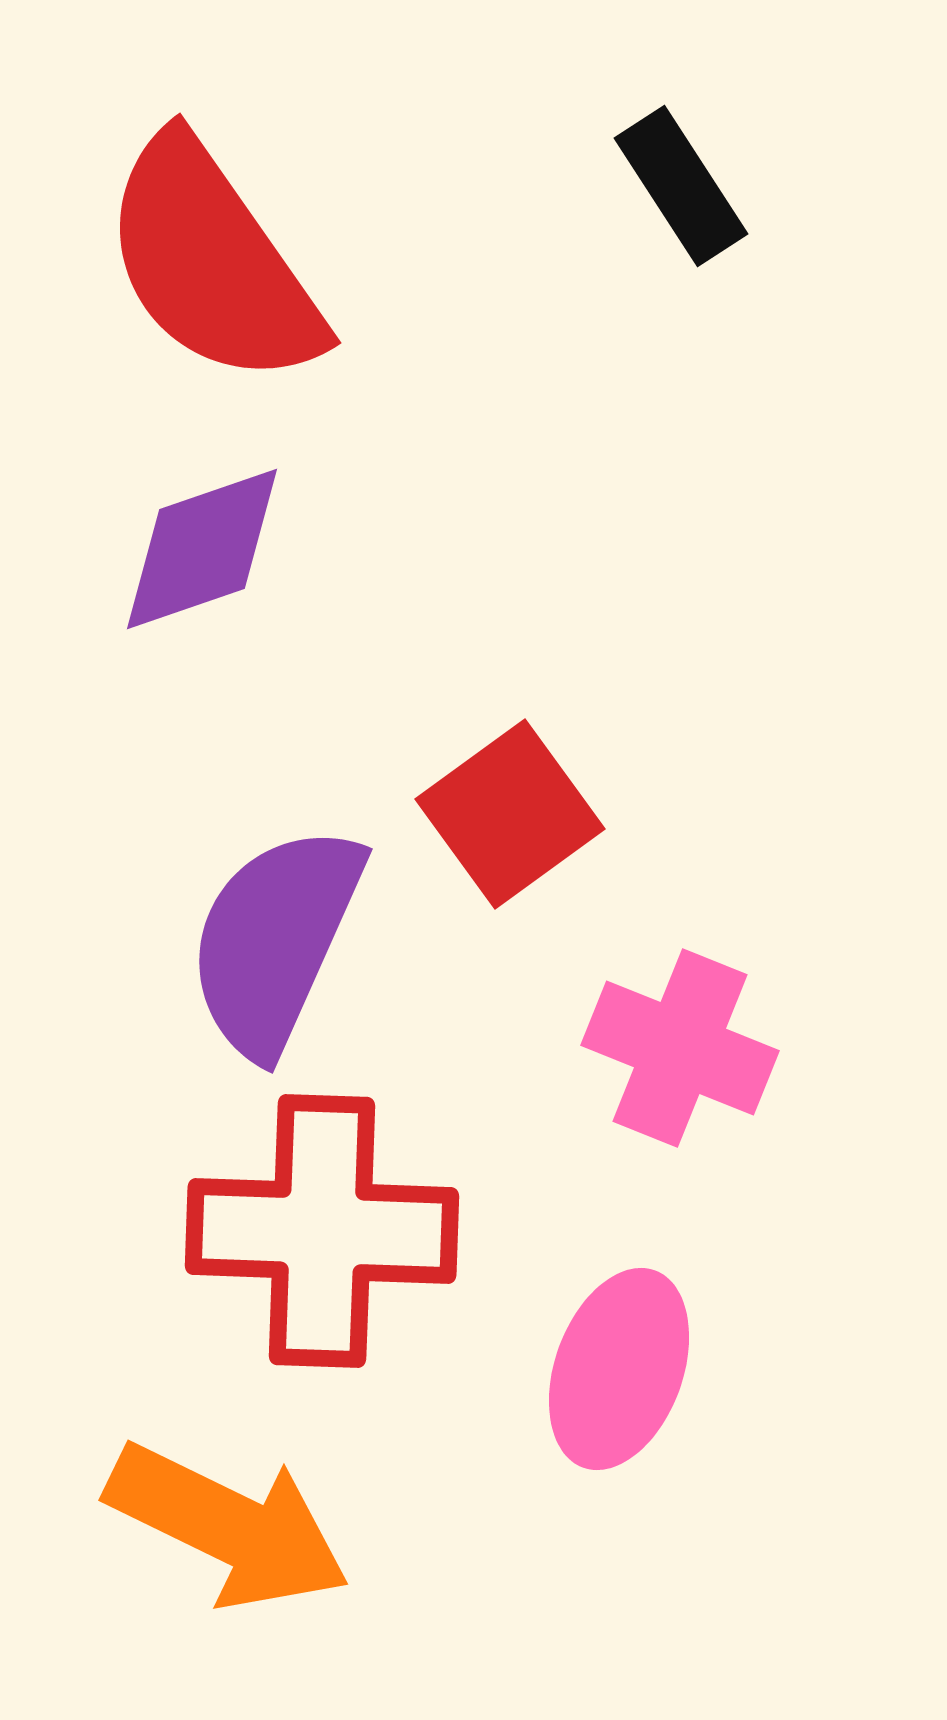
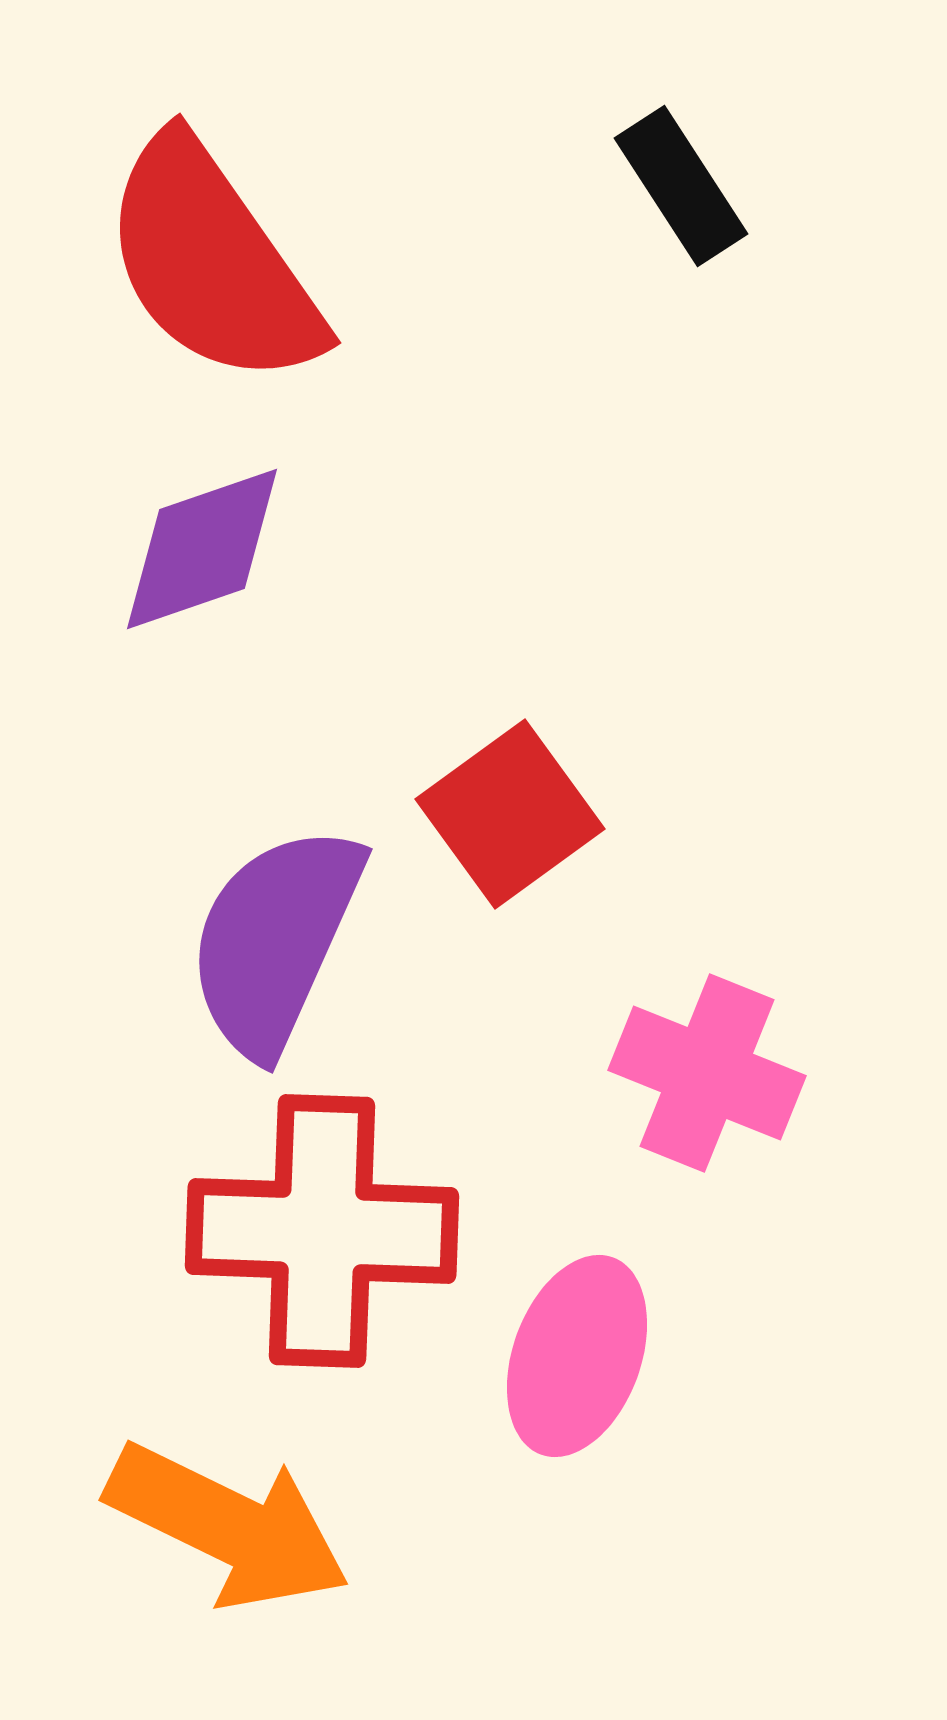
pink cross: moved 27 px right, 25 px down
pink ellipse: moved 42 px left, 13 px up
